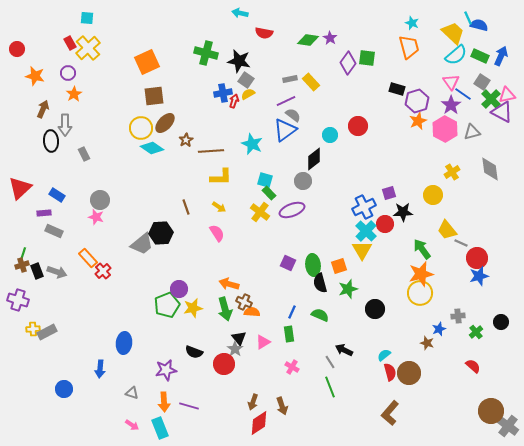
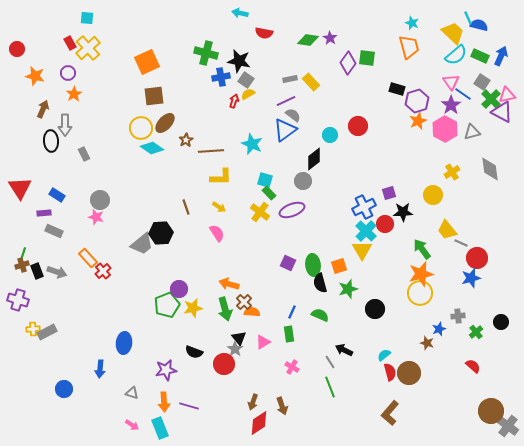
blue cross at (223, 93): moved 2 px left, 16 px up
red triangle at (20, 188): rotated 20 degrees counterclockwise
blue star at (479, 276): moved 8 px left, 2 px down
brown cross at (244, 302): rotated 21 degrees clockwise
